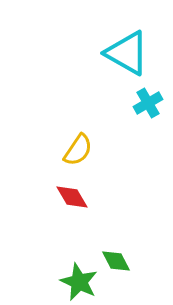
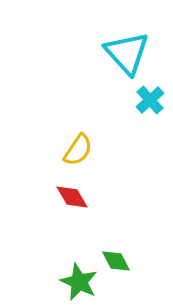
cyan triangle: rotated 18 degrees clockwise
cyan cross: moved 2 px right, 3 px up; rotated 12 degrees counterclockwise
